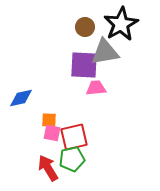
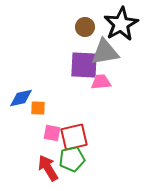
pink trapezoid: moved 5 px right, 6 px up
orange square: moved 11 px left, 12 px up
